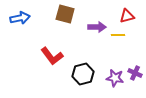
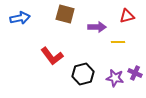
yellow line: moved 7 px down
